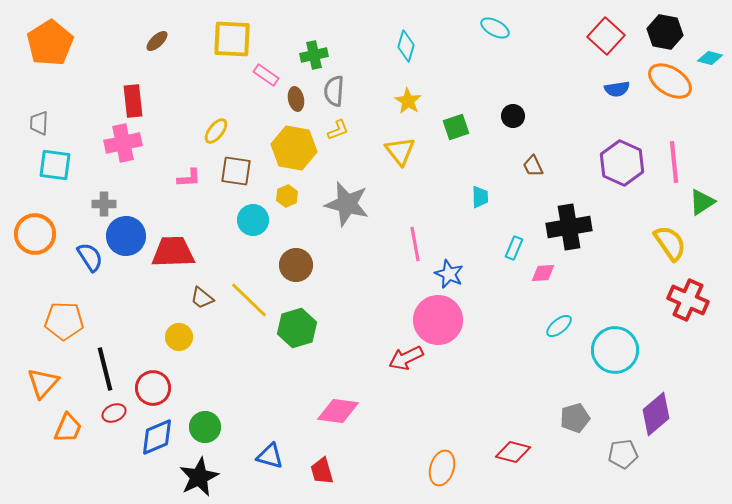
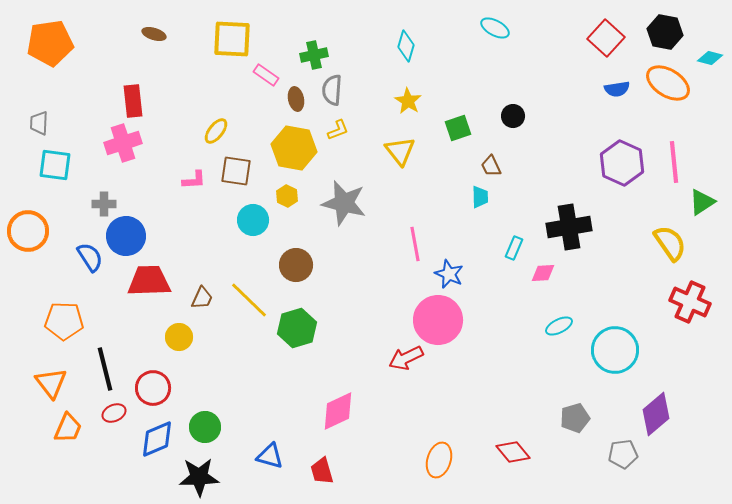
red square at (606, 36): moved 2 px down
brown ellipse at (157, 41): moved 3 px left, 7 px up; rotated 60 degrees clockwise
orange pentagon at (50, 43): rotated 24 degrees clockwise
orange ellipse at (670, 81): moved 2 px left, 2 px down
gray semicircle at (334, 91): moved 2 px left, 1 px up
green square at (456, 127): moved 2 px right, 1 px down
pink cross at (123, 143): rotated 6 degrees counterclockwise
brown trapezoid at (533, 166): moved 42 px left
pink L-shape at (189, 178): moved 5 px right, 2 px down
yellow hexagon at (287, 196): rotated 10 degrees counterclockwise
gray star at (347, 204): moved 3 px left, 1 px up
orange circle at (35, 234): moved 7 px left, 3 px up
red trapezoid at (173, 252): moved 24 px left, 29 px down
brown trapezoid at (202, 298): rotated 105 degrees counterclockwise
red cross at (688, 300): moved 2 px right, 2 px down
cyan ellipse at (559, 326): rotated 12 degrees clockwise
orange triangle at (43, 383): moved 8 px right; rotated 20 degrees counterclockwise
pink diamond at (338, 411): rotated 33 degrees counterclockwise
blue diamond at (157, 437): moved 2 px down
red diamond at (513, 452): rotated 36 degrees clockwise
orange ellipse at (442, 468): moved 3 px left, 8 px up
black star at (199, 477): rotated 24 degrees clockwise
